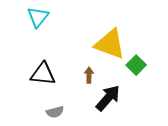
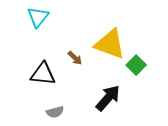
brown arrow: moved 14 px left, 17 px up; rotated 133 degrees clockwise
